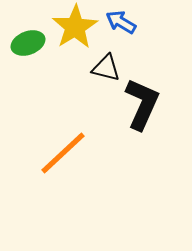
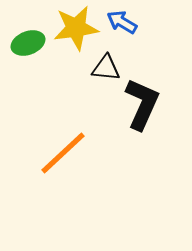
blue arrow: moved 1 px right
yellow star: moved 1 px right, 1 px down; rotated 24 degrees clockwise
black triangle: rotated 8 degrees counterclockwise
